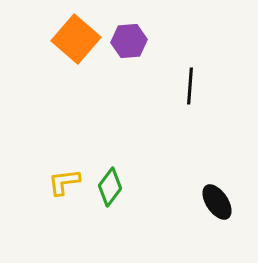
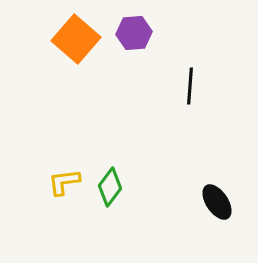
purple hexagon: moved 5 px right, 8 px up
